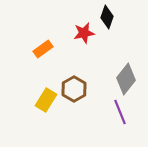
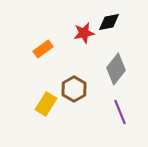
black diamond: moved 2 px right, 5 px down; rotated 60 degrees clockwise
gray diamond: moved 10 px left, 10 px up
yellow rectangle: moved 4 px down
